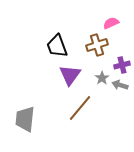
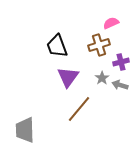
brown cross: moved 2 px right
purple cross: moved 1 px left, 3 px up
purple triangle: moved 2 px left, 2 px down
brown line: moved 1 px left, 1 px down
gray trapezoid: moved 11 px down; rotated 8 degrees counterclockwise
